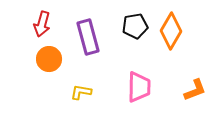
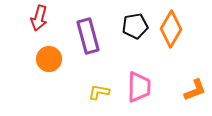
red arrow: moved 3 px left, 6 px up
orange diamond: moved 2 px up
purple rectangle: moved 1 px up
yellow L-shape: moved 18 px right
